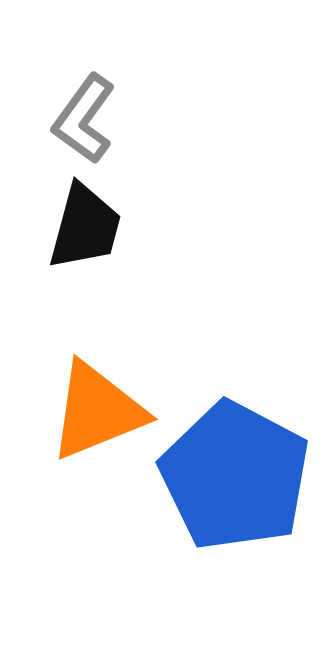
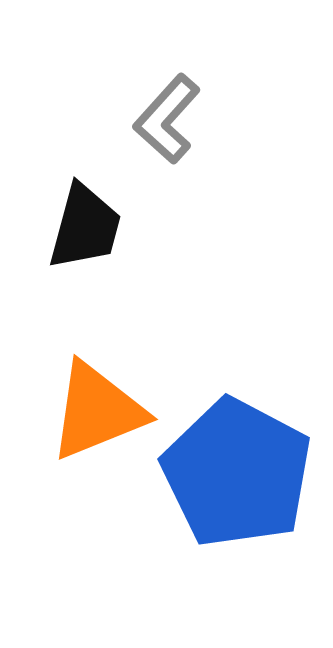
gray L-shape: moved 83 px right; rotated 6 degrees clockwise
blue pentagon: moved 2 px right, 3 px up
